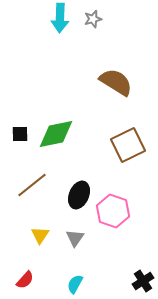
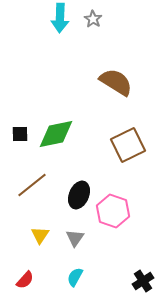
gray star: rotated 24 degrees counterclockwise
cyan semicircle: moved 7 px up
